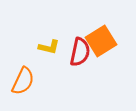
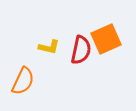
orange square: moved 5 px right, 2 px up; rotated 8 degrees clockwise
red semicircle: moved 1 px right, 2 px up
